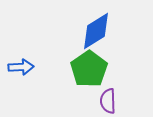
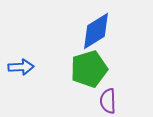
green pentagon: rotated 18 degrees clockwise
